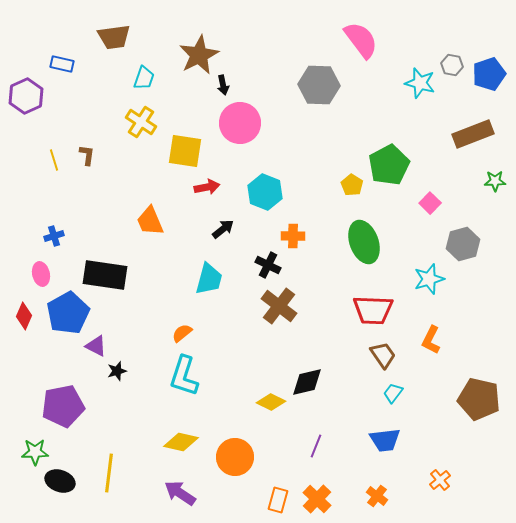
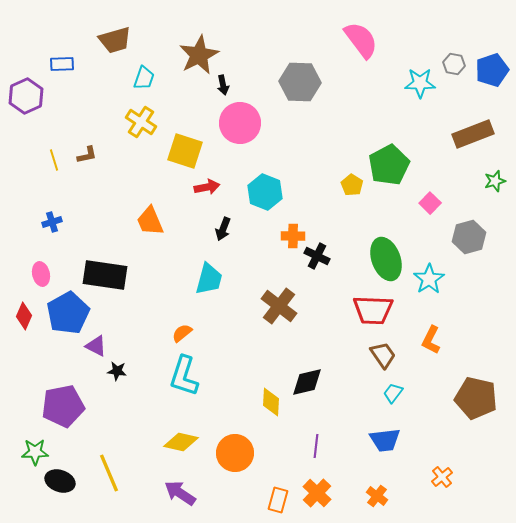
brown trapezoid at (114, 37): moved 1 px right, 3 px down; rotated 8 degrees counterclockwise
blue rectangle at (62, 64): rotated 15 degrees counterclockwise
gray hexagon at (452, 65): moved 2 px right, 1 px up
blue pentagon at (489, 74): moved 3 px right, 4 px up
cyan star at (420, 83): rotated 16 degrees counterclockwise
gray hexagon at (319, 85): moved 19 px left, 3 px up
yellow square at (185, 151): rotated 9 degrees clockwise
brown L-shape at (87, 155): rotated 70 degrees clockwise
green star at (495, 181): rotated 15 degrees counterclockwise
black arrow at (223, 229): rotated 150 degrees clockwise
blue cross at (54, 236): moved 2 px left, 14 px up
green ellipse at (364, 242): moved 22 px right, 17 px down
gray hexagon at (463, 244): moved 6 px right, 7 px up
black cross at (268, 265): moved 49 px right, 9 px up
cyan star at (429, 279): rotated 16 degrees counterclockwise
black star at (117, 371): rotated 24 degrees clockwise
brown pentagon at (479, 399): moved 3 px left, 1 px up
yellow diamond at (271, 402): rotated 68 degrees clockwise
purple line at (316, 446): rotated 15 degrees counterclockwise
orange circle at (235, 457): moved 4 px up
yellow line at (109, 473): rotated 30 degrees counterclockwise
orange cross at (440, 480): moved 2 px right, 3 px up
orange cross at (317, 499): moved 6 px up
